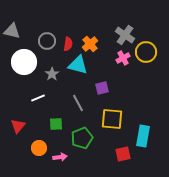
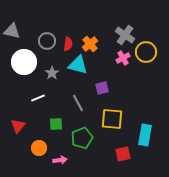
gray star: moved 1 px up
cyan rectangle: moved 2 px right, 1 px up
pink arrow: moved 3 px down
